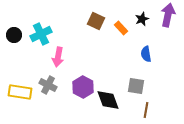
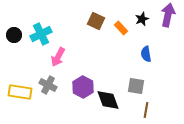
pink arrow: rotated 18 degrees clockwise
